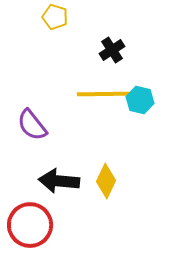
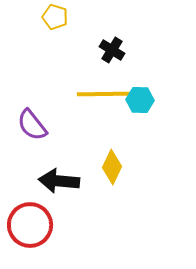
black cross: rotated 25 degrees counterclockwise
cyan hexagon: rotated 12 degrees counterclockwise
yellow diamond: moved 6 px right, 14 px up
